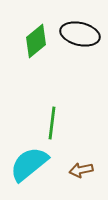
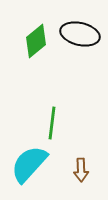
cyan semicircle: rotated 9 degrees counterclockwise
brown arrow: rotated 80 degrees counterclockwise
